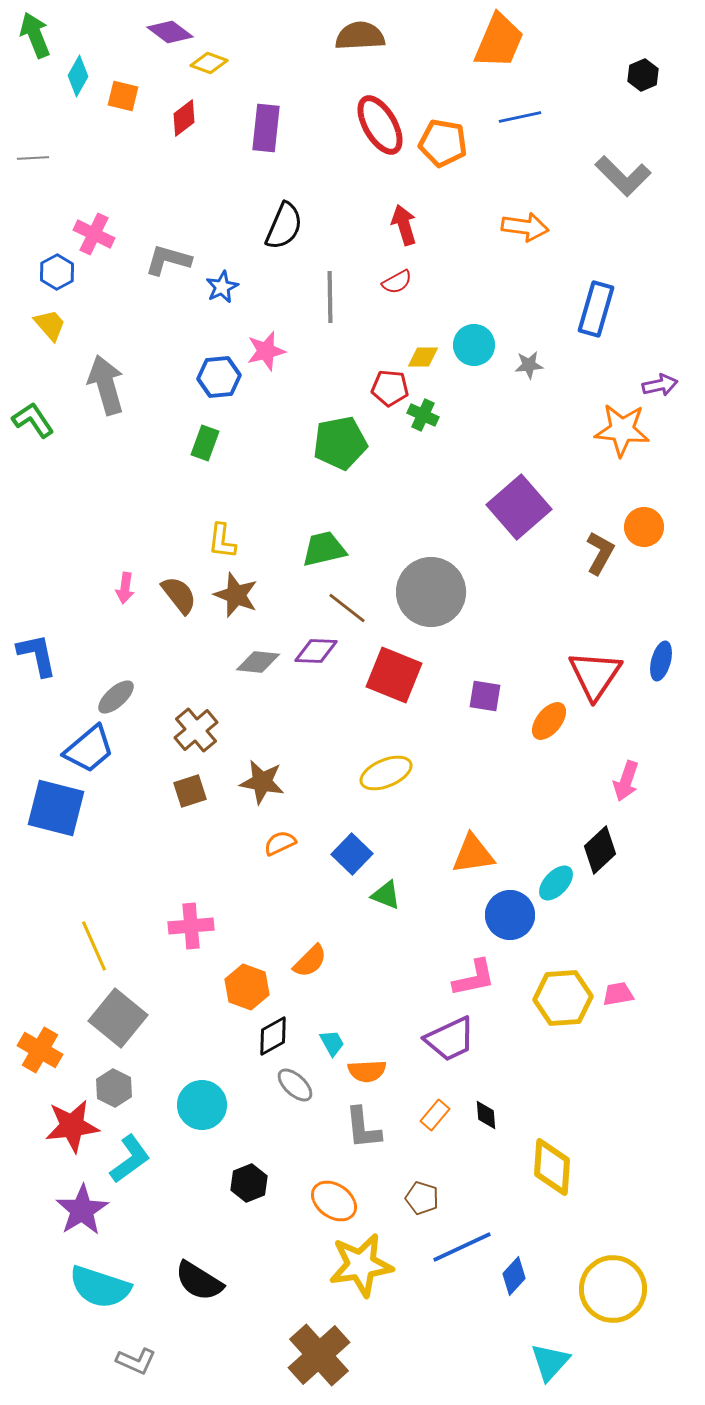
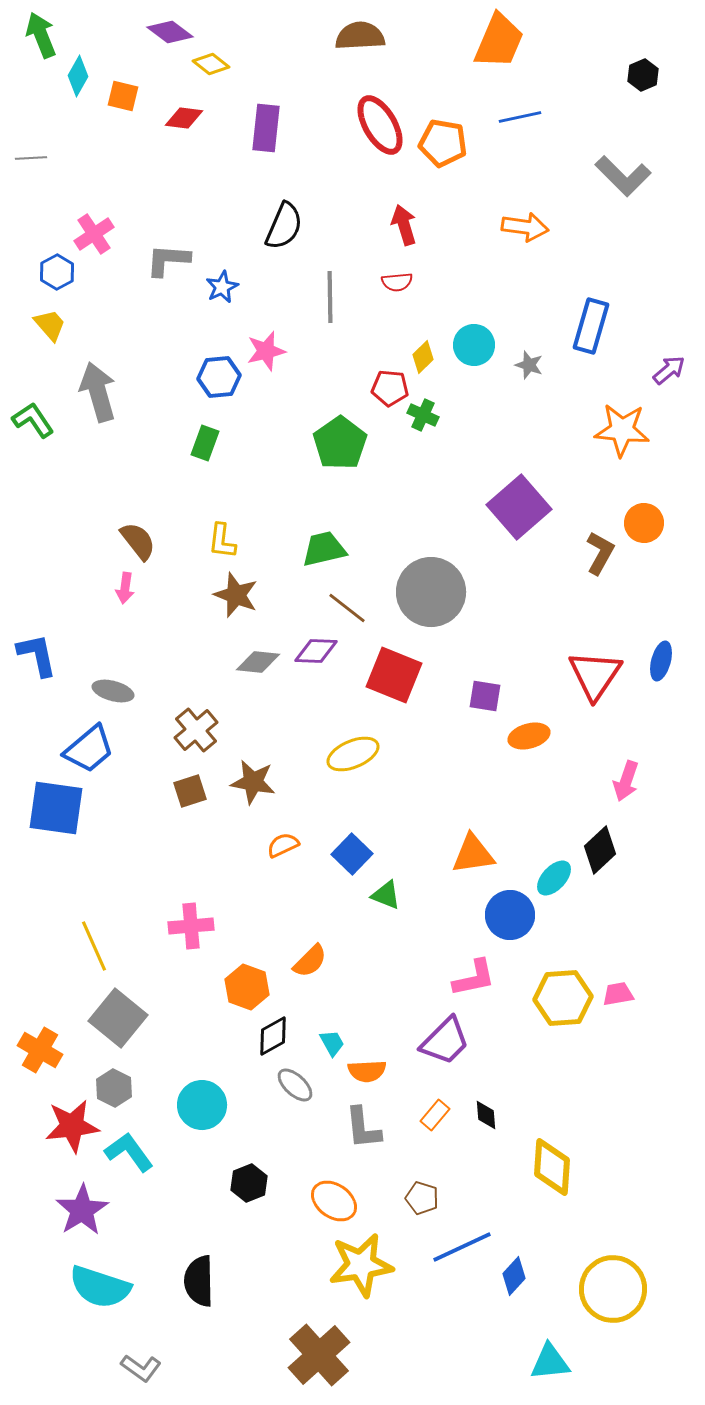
green arrow at (35, 35): moved 6 px right
yellow diamond at (209, 63): moved 2 px right, 1 px down; rotated 18 degrees clockwise
red diamond at (184, 118): rotated 45 degrees clockwise
gray line at (33, 158): moved 2 px left
pink cross at (94, 234): rotated 30 degrees clockwise
gray L-shape at (168, 260): rotated 12 degrees counterclockwise
red semicircle at (397, 282): rotated 24 degrees clockwise
blue rectangle at (596, 309): moved 5 px left, 17 px down
yellow diamond at (423, 357): rotated 44 degrees counterclockwise
gray star at (529, 365): rotated 24 degrees clockwise
gray arrow at (106, 385): moved 8 px left, 7 px down
purple arrow at (660, 385): moved 9 px right, 15 px up; rotated 28 degrees counterclockwise
green pentagon at (340, 443): rotated 24 degrees counterclockwise
orange circle at (644, 527): moved 4 px up
brown semicircle at (179, 595): moved 41 px left, 54 px up
gray ellipse at (116, 697): moved 3 px left, 6 px up; rotated 57 degrees clockwise
orange ellipse at (549, 721): moved 20 px left, 15 px down; rotated 36 degrees clockwise
yellow ellipse at (386, 773): moved 33 px left, 19 px up
brown star at (262, 782): moved 9 px left
blue square at (56, 808): rotated 6 degrees counterclockwise
orange semicircle at (280, 843): moved 3 px right, 2 px down
cyan ellipse at (556, 883): moved 2 px left, 5 px up
purple trapezoid at (450, 1039): moved 5 px left, 2 px down; rotated 20 degrees counterclockwise
cyan L-shape at (130, 1159): moved 1 px left, 7 px up; rotated 90 degrees counterclockwise
black semicircle at (199, 1281): rotated 57 degrees clockwise
gray L-shape at (136, 1361): moved 5 px right, 7 px down; rotated 12 degrees clockwise
cyan triangle at (550, 1362): rotated 42 degrees clockwise
